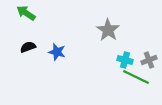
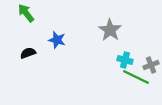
green arrow: rotated 18 degrees clockwise
gray star: moved 2 px right
black semicircle: moved 6 px down
blue star: moved 12 px up
gray cross: moved 2 px right, 5 px down
